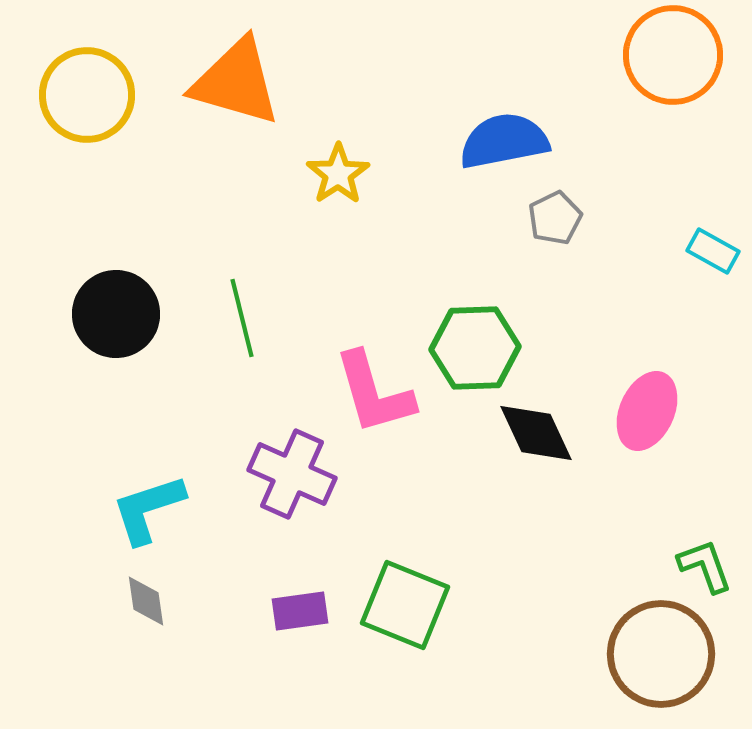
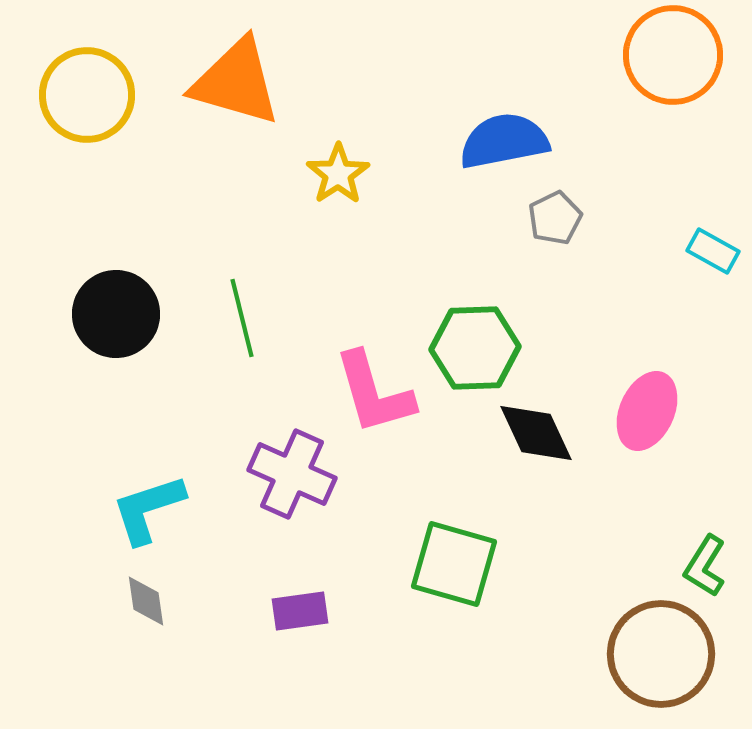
green L-shape: rotated 128 degrees counterclockwise
green square: moved 49 px right, 41 px up; rotated 6 degrees counterclockwise
